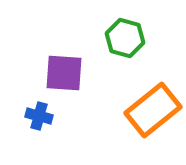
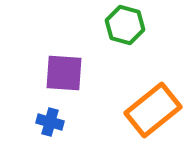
green hexagon: moved 13 px up
blue cross: moved 11 px right, 6 px down
